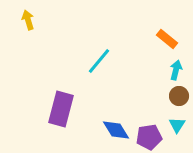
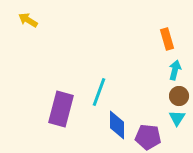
yellow arrow: rotated 42 degrees counterclockwise
orange rectangle: rotated 35 degrees clockwise
cyan line: moved 31 px down; rotated 20 degrees counterclockwise
cyan arrow: moved 1 px left
cyan triangle: moved 7 px up
blue diamond: moved 1 px right, 5 px up; rotated 32 degrees clockwise
purple pentagon: moved 1 px left; rotated 15 degrees clockwise
